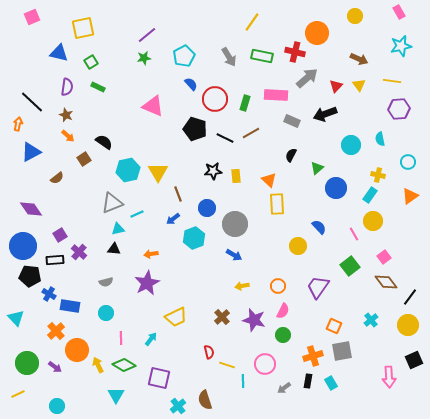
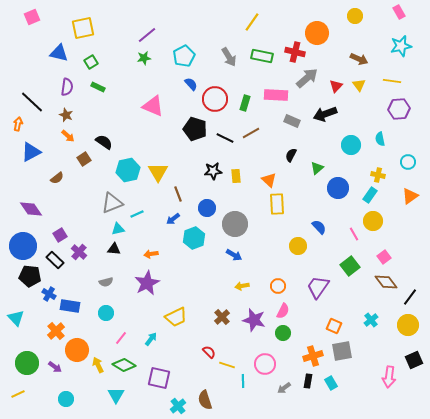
blue circle at (336, 188): moved 2 px right
black rectangle at (55, 260): rotated 48 degrees clockwise
green circle at (283, 335): moved 2 px up
pink line at (121, 338): rotated 40 degrees clockwise
red semicircle at (209, 352): rotated 32 degrees counterclockwise
pink arrow at (389, 377): rotated 10 degrees clockwise
cyan circle at (57, 406): moved 9 px right, 7 px up
